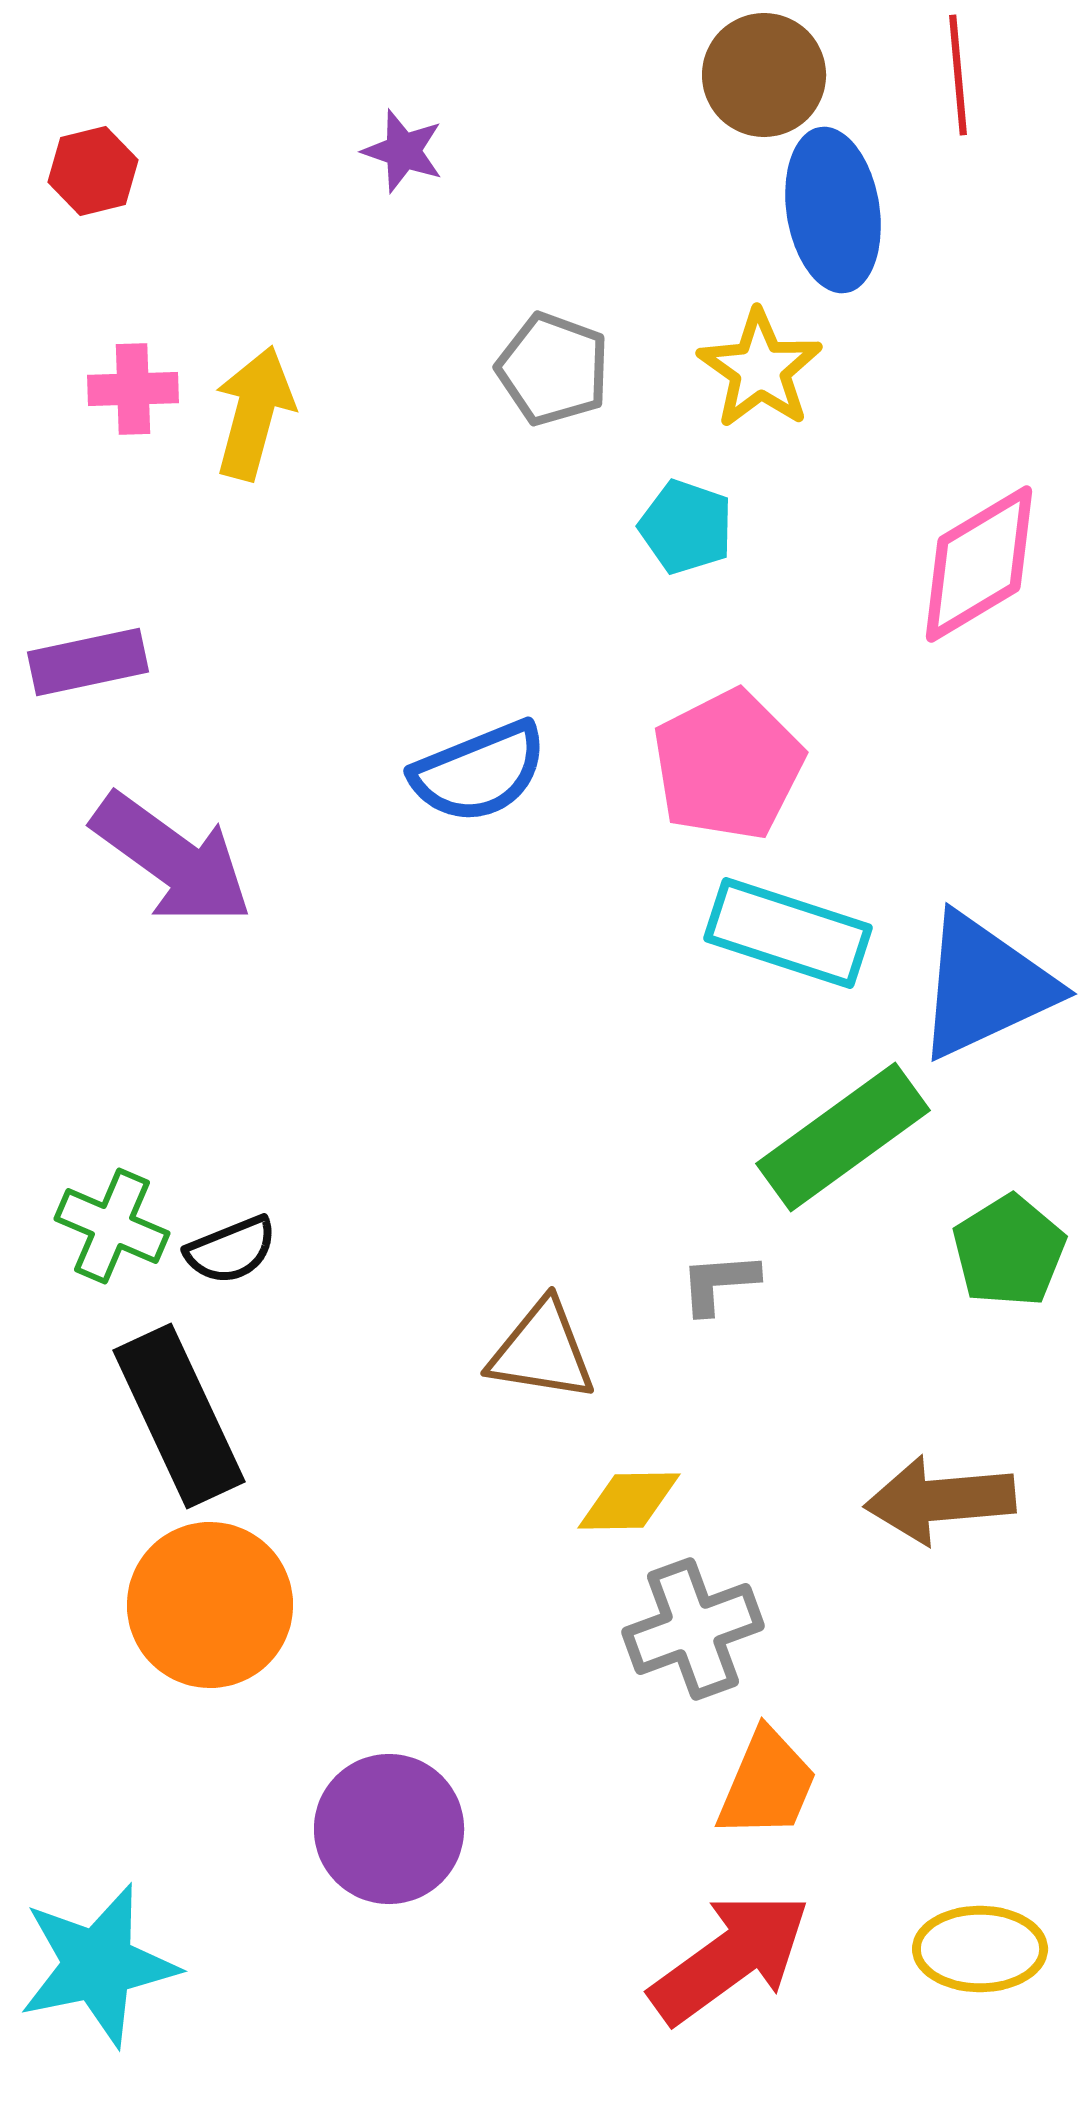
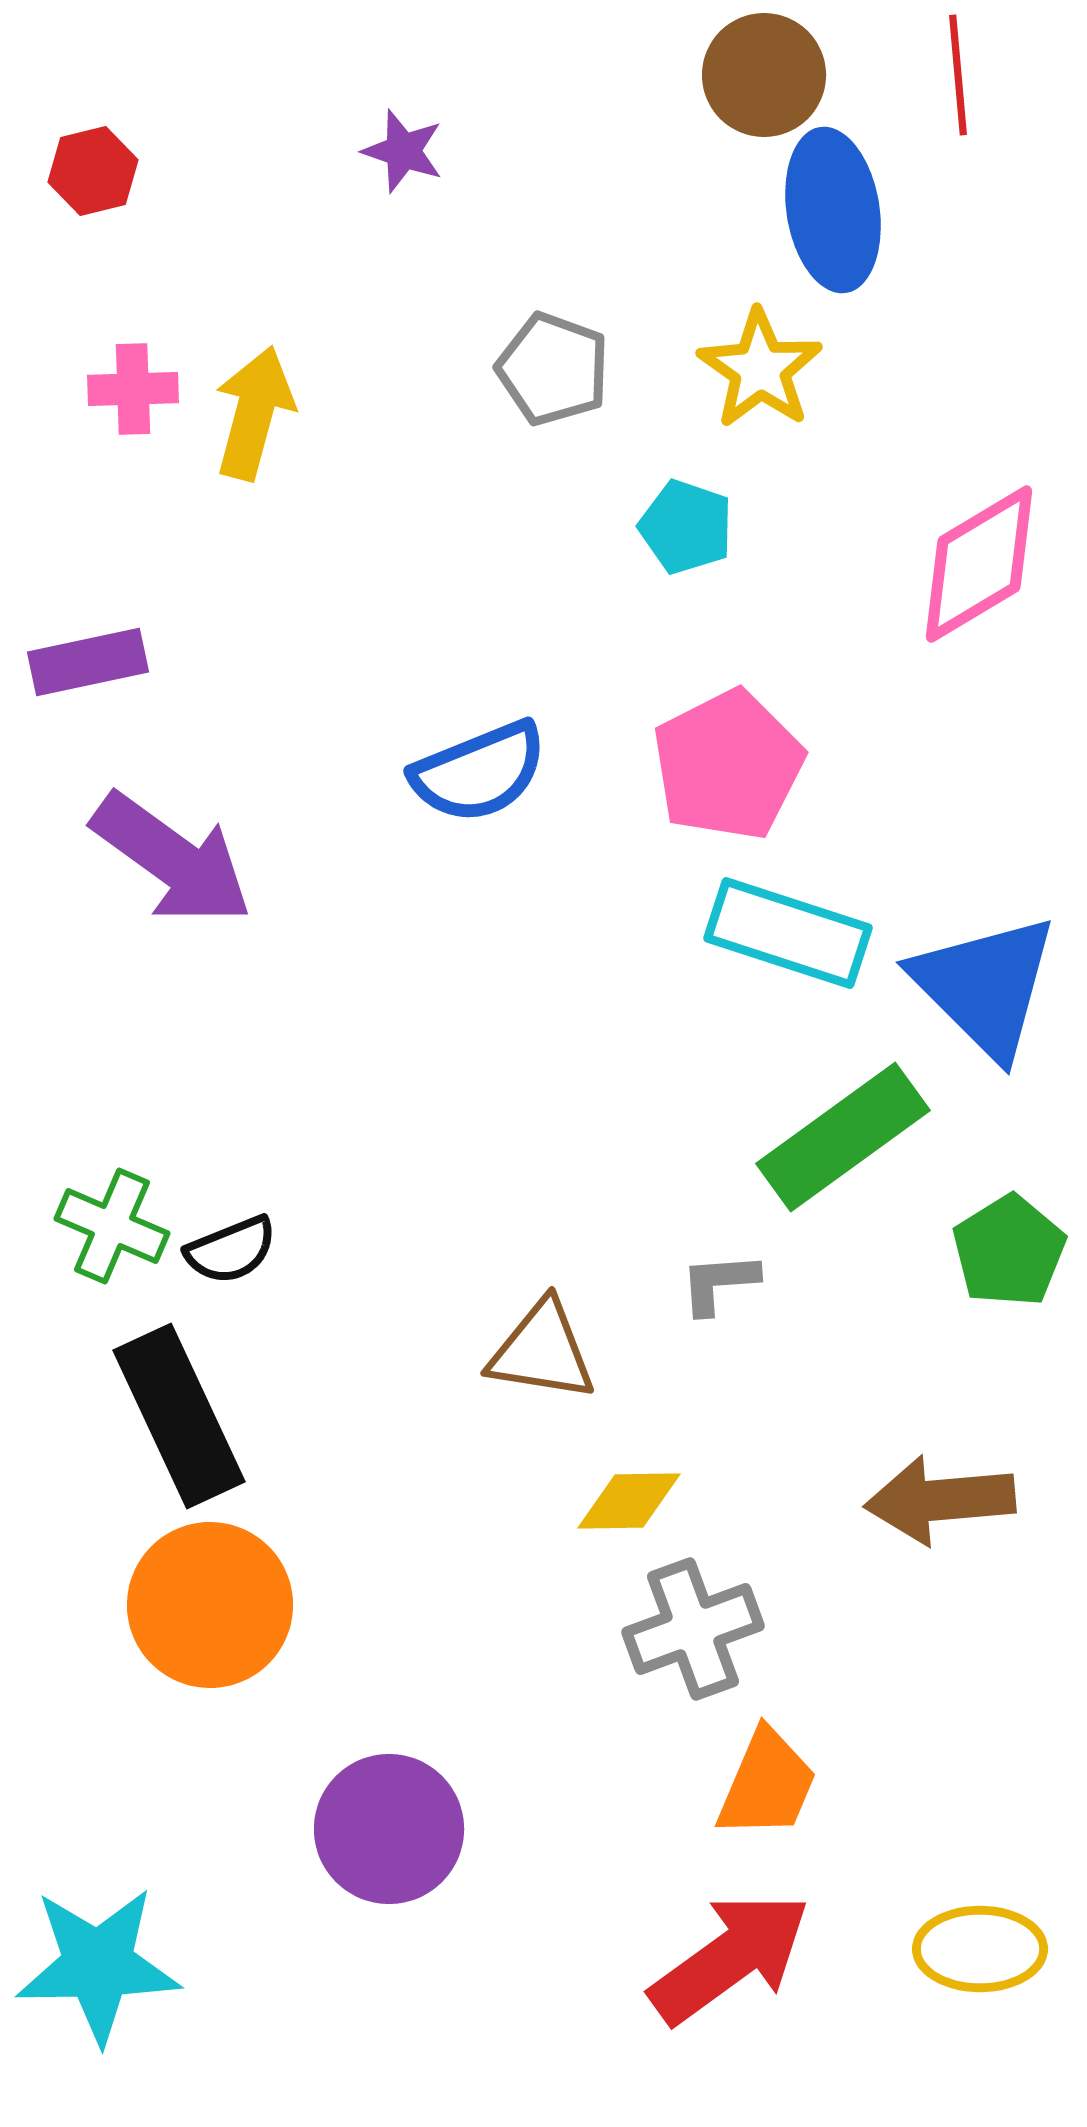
blue triangle: rotated 50 degrees counterclockwise
cyan star: rotated 11 degrees clockwise
